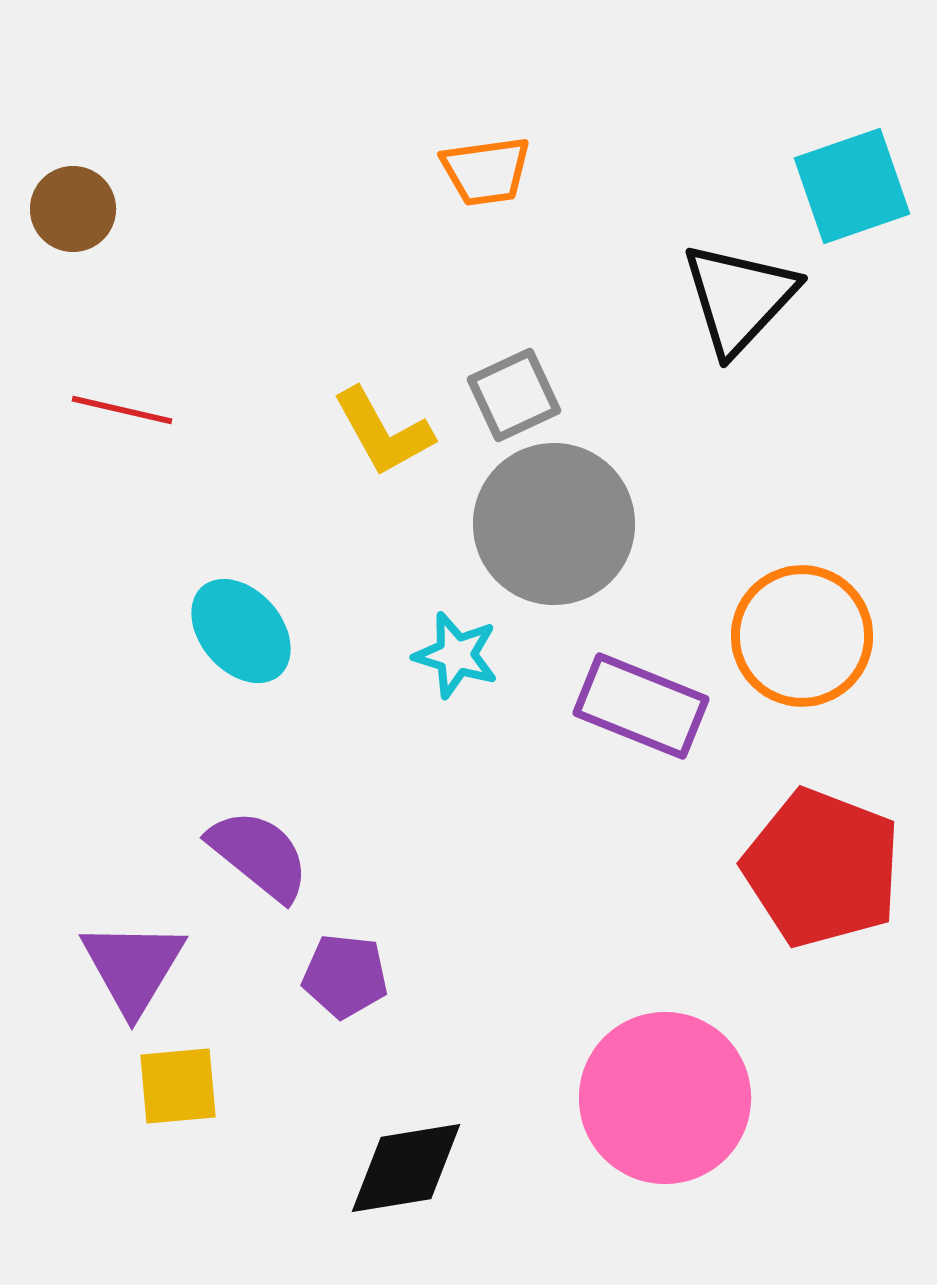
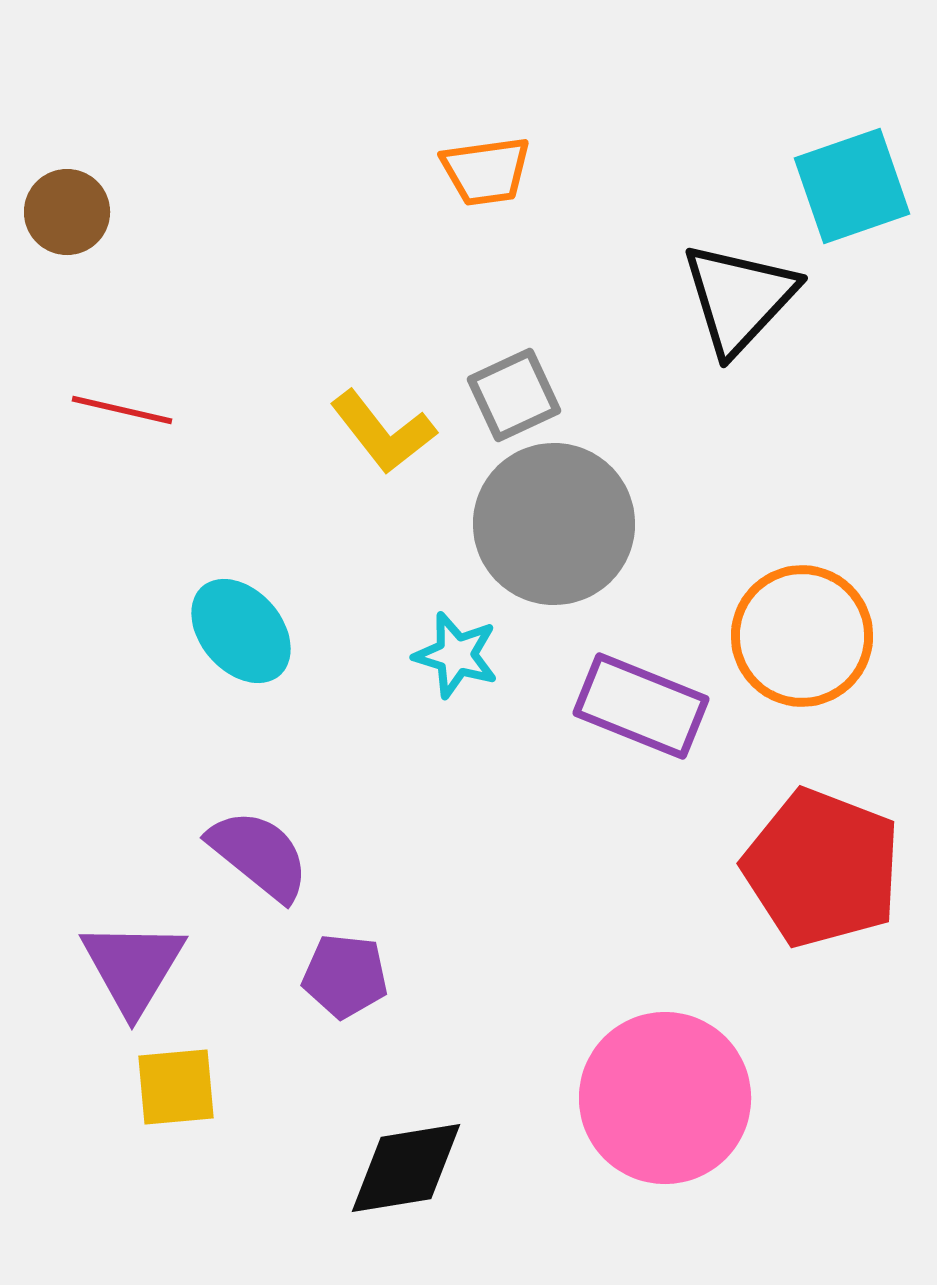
brown circle: moved 6 px left, 3 px down
yellow L-shape: rotated 9 degrees counterclockwise
yellow square: moved 2 px left, 1 px down
